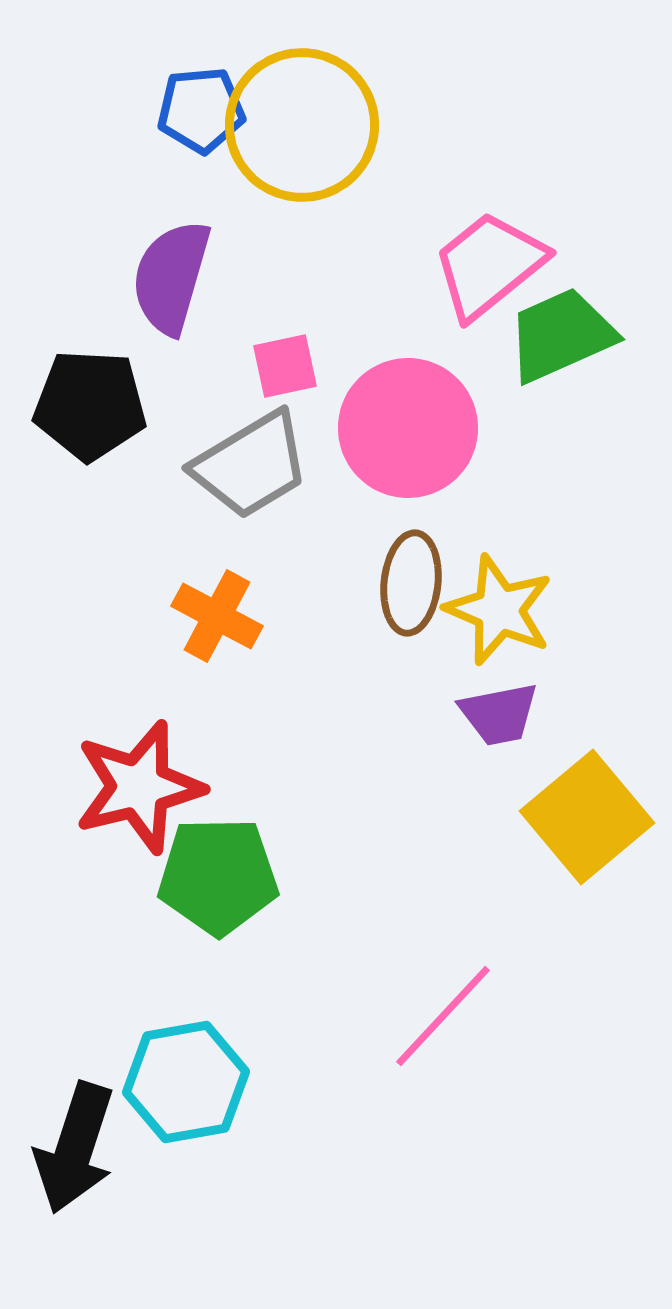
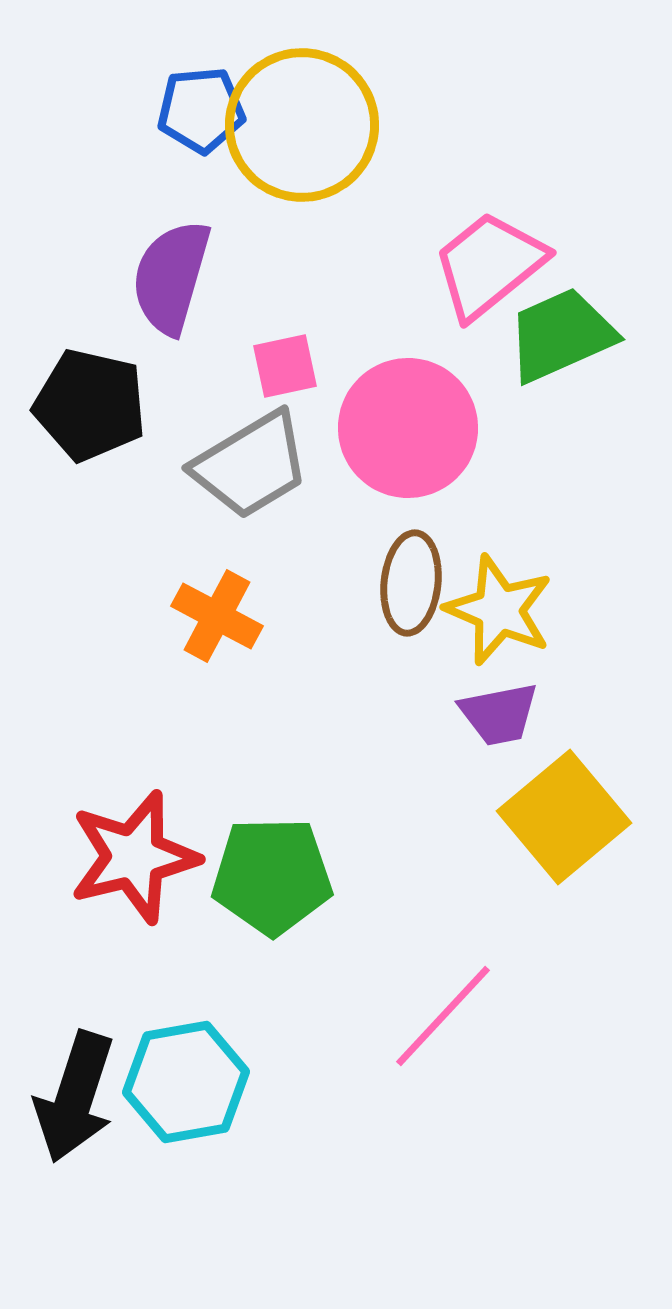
black pentagon: rotated 10 degrees clockwise
red star: moved 5 px left, 70 px down
yellow square: moved 23 px left
green pentagon: moved 54 px right
black arrow: moved 51 px up
